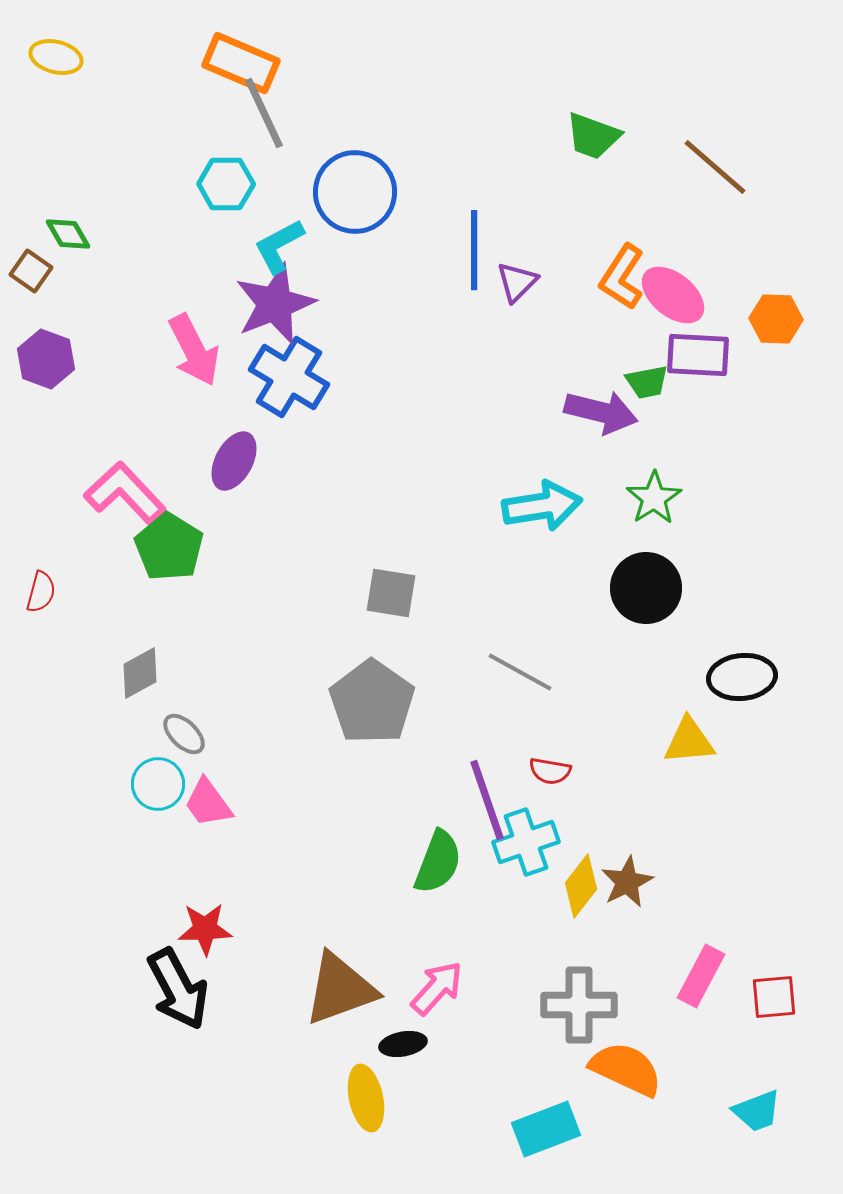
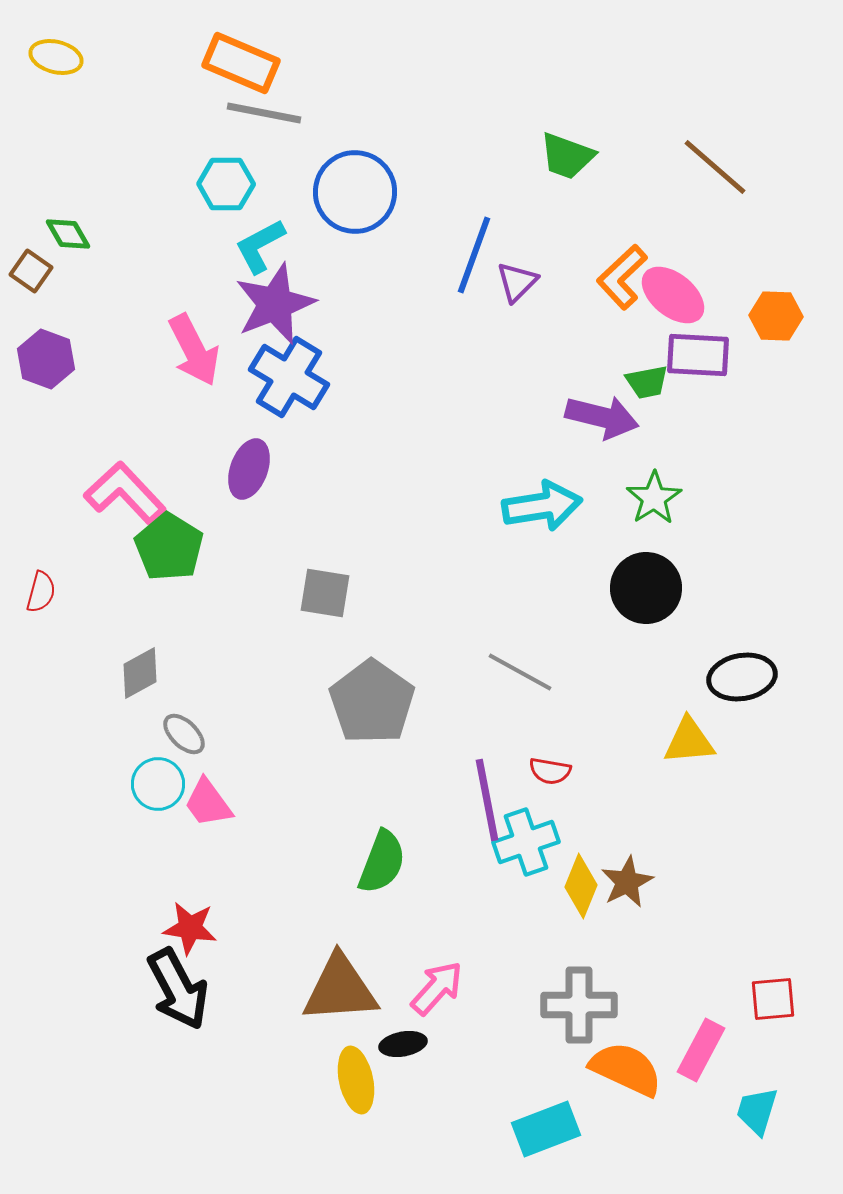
gray line at (264, 113): rotated 54 degrees counterclockwise
green trapezoid at (593, 136): moved 26 px left, 20 px down
cyan L-shape at (279, 246): moved 19 px left
blue line at (474, 250): moved 5 px down; rotated 20 degrees clockwise
orange L-shape at (622, 277): rotated 14 degrees clockwise
orange hexagon at (776, 319): moved 3 px up
purple arrow at (601, 412): moved 1 px right, 5 px down
purple ellipse at (234, 461): moved 15 px right, 8 px down; rotated 8 degrees counterclockwise
gray square at (391, 593): moved 66 px left
black ellipse at (742, 677): rotated 4 degrees counterclockwise
purple line at (487, 800): rotated 8 degrees clockwise
green semicircle at (438, 862): moved 56 px left
yellow diamond at (581, 886): rotated 16 degrees counterclockwise
red star at (205, 929): moved 15 px left, 1 px up; rotated 10 degrees clockwise
pink rectangle at (701, 976): moved 74 px down
brown triangle at (340, 989): rotated 16 degrees clockwise
red square at (774, 997): moved 1 px left, 2 px down
yellow ellipse at (366, 1098): moved 10 px left, 18 px up
cyan trapezoid at (757, 1111): rotated 128 degrees clockwise
